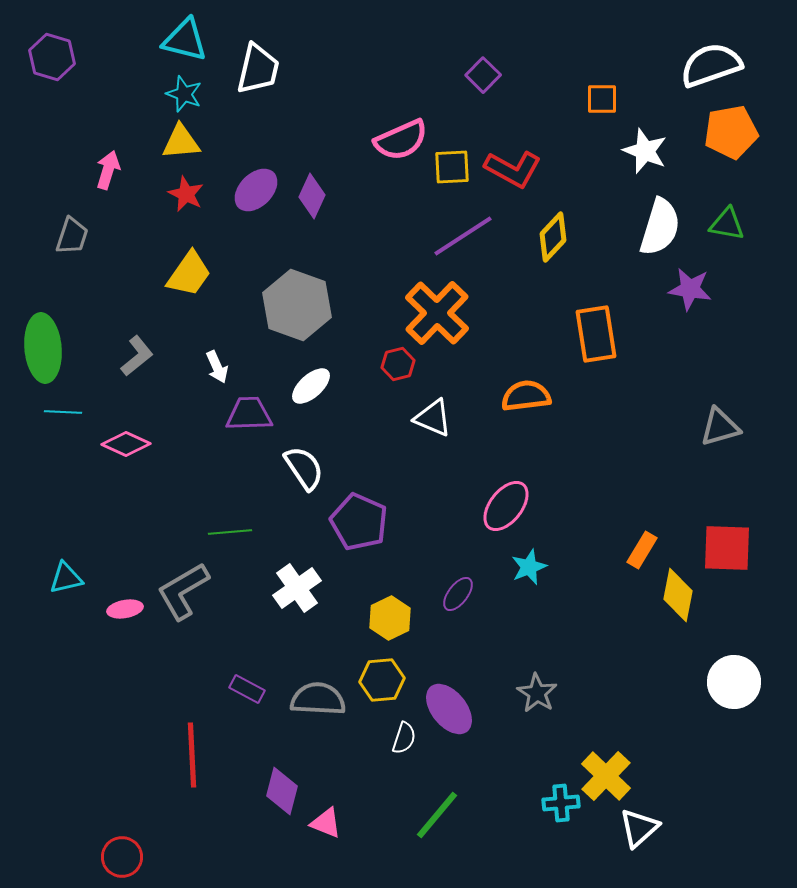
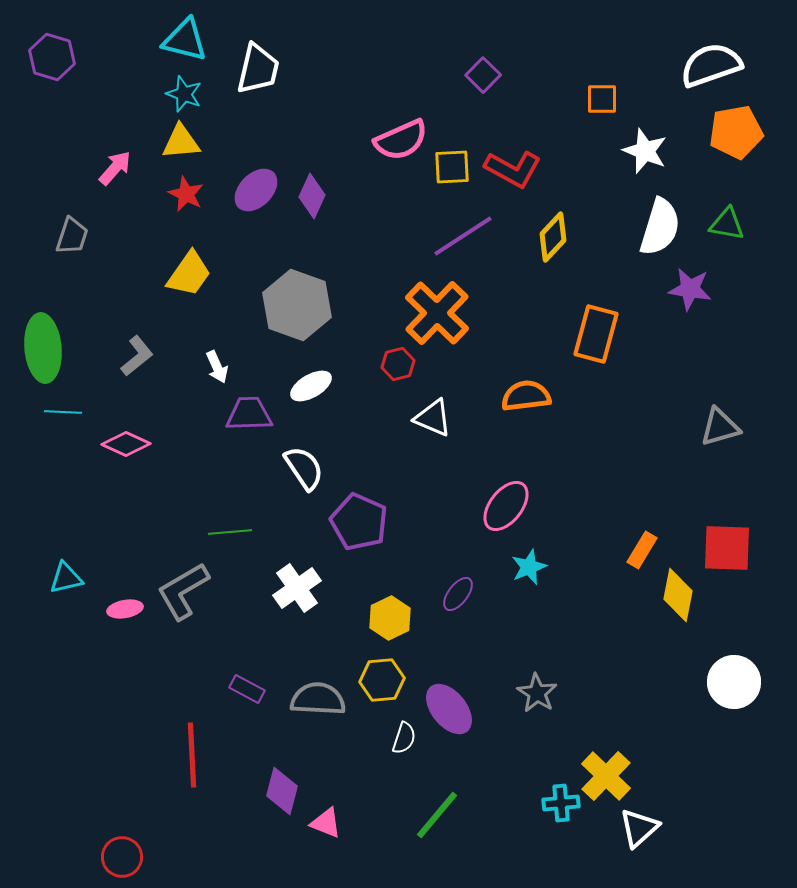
orange pentagon at (731, 132): moved 5 px right
pink arrow at (108, 170): moved 7 px right, 2 px up; rotated 24 degrees clockwise
orange rectangle at (596, 334): rotated 24 degrees clockwise
white ellipse at (311, 386): rotated 12 degrees clockwise
